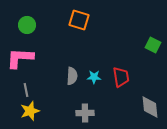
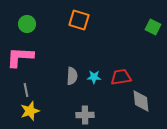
green circle: moved 1 px up
green square: moved 18 px up
pink L-shape: moved 1 px up
red trapezoid: rotated 90 degrees counterclockwise
gray diamond: moved 9 px left, 6 px up
gray cross: moved 2 px down
